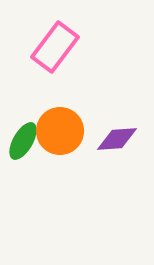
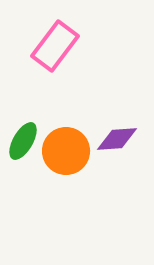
pink rectangle: moved 1 px up
orange circle: moved 6 px right, 20 px down
